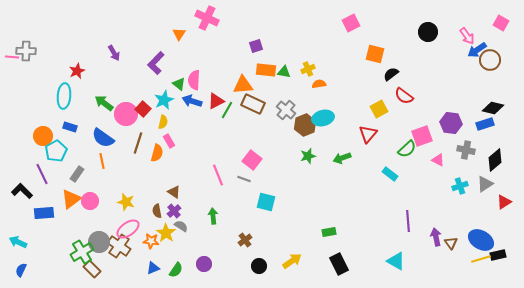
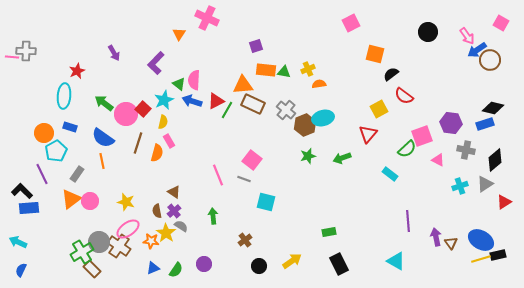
orange circle at (43, 136): moved 1 px right, 3 px up
blue rectangle at (44, 213): moved 15 px left, 5 px up
